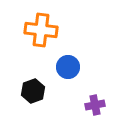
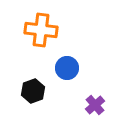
blue circle: moved 1 px left, 1 px down
purple cross: rotated 30 degrees counterclockwise
